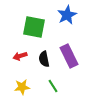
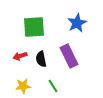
blue star: moved 10 px right, 8 px down
green square: rotated 15 degrees counterclockwise
black semicircle: moved 3 px left
yellow star: moved 1 px right, 1 px up
